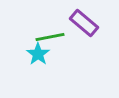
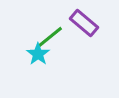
green line: rotated 28 degrees counterclockwise
